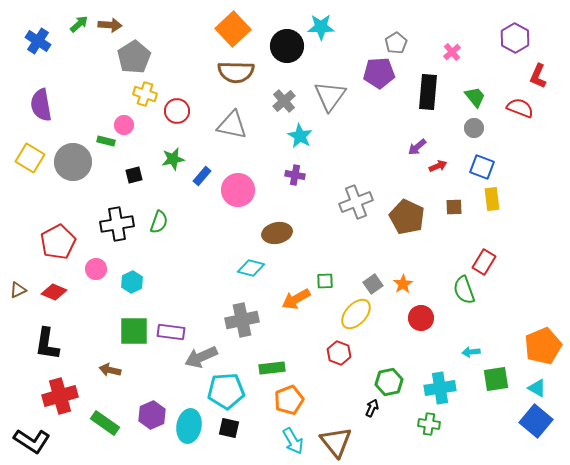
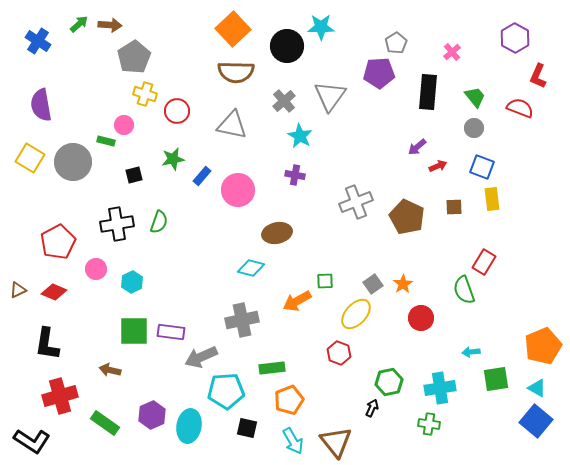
orange arrow at (296, 299): moved 1 px right, 2 px down
black square at (229, 428): moved 18 px right
